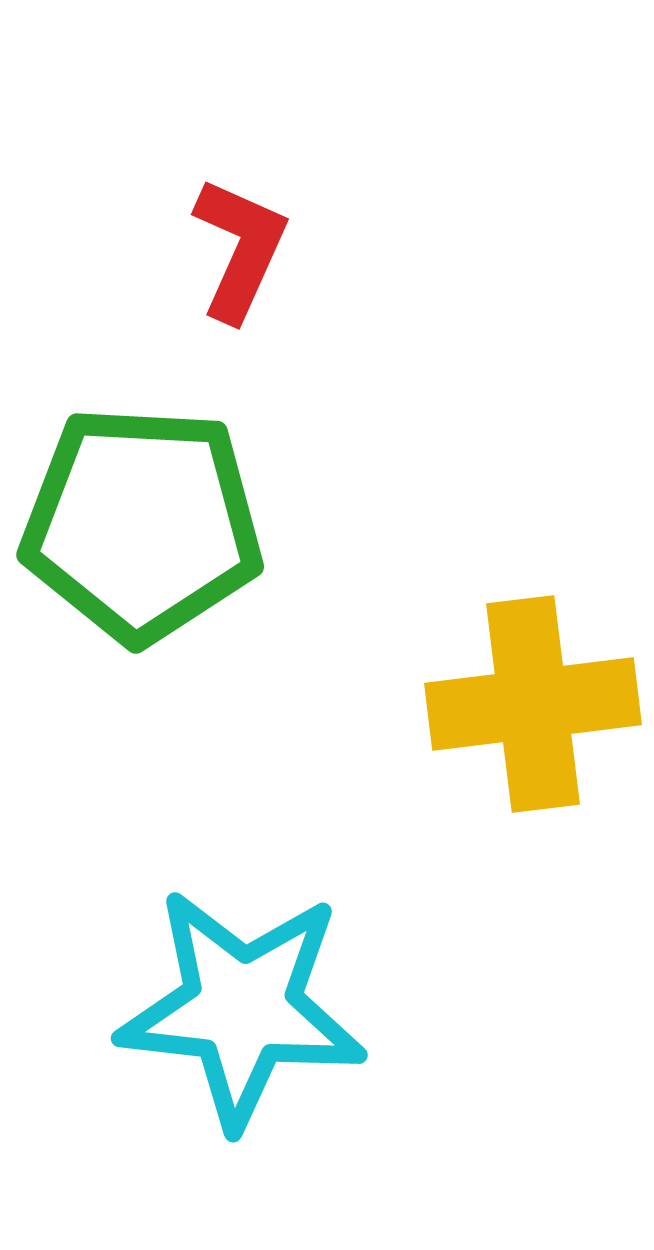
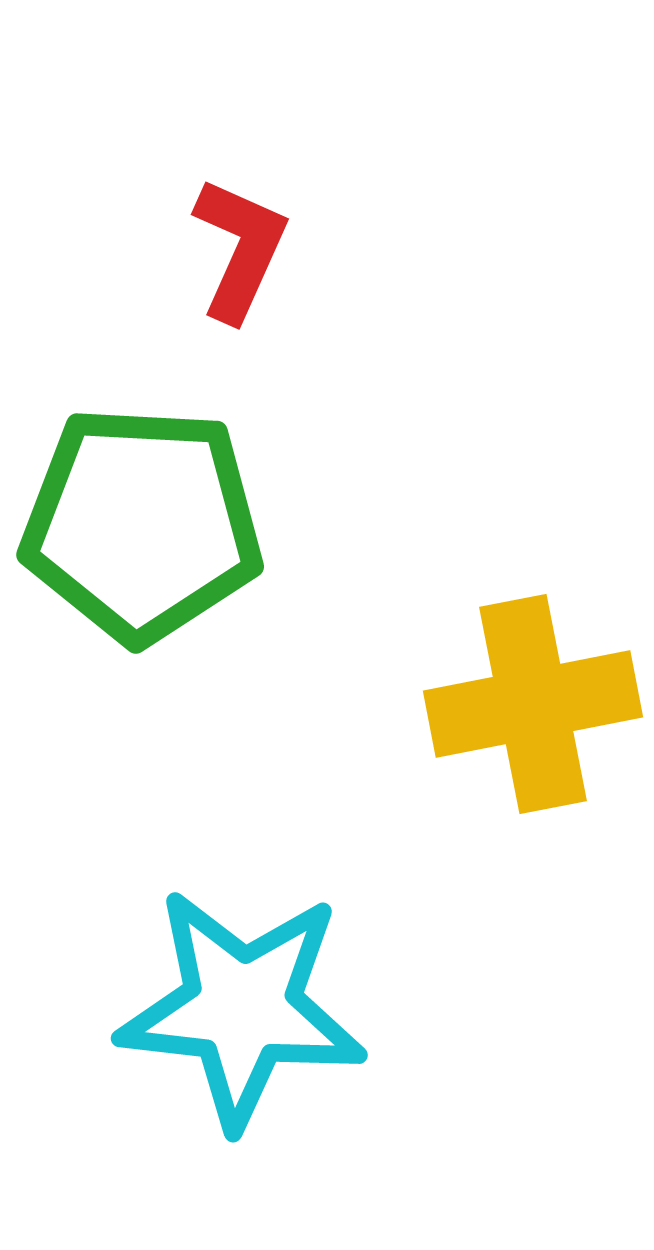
yellow cross: rotated 4 degrees counterclockwise
